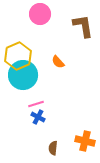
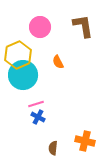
pink circle: moved 13 px down
yellow hexagon: moved 1 px up
orange semicircle: rotated 16 degrees clockwise
